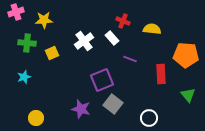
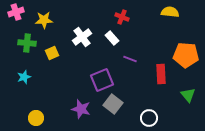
red cross: moved 1 px left, 4 px up
yellow semicircle: moved 18 px right, 17 px up
white cross: moved 2 px left, 4 px up
